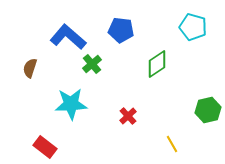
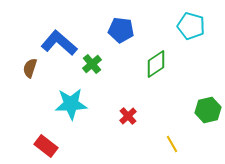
cyan pentagon: moved 2 px left, 1 px up
blue L-shape: moved 9 px left, 6 px down
green diamond: moved 1 px left
red rectangle: moved 1 px right, 1 px up
